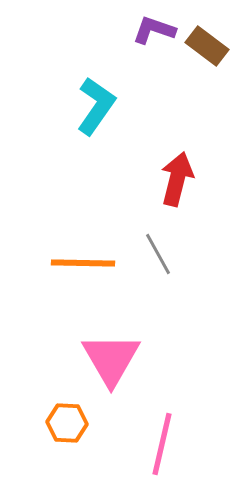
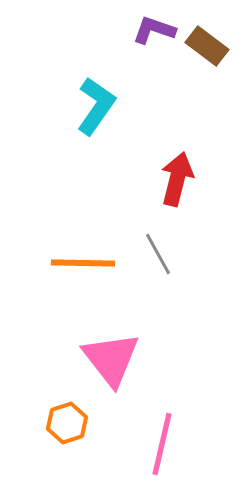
pink triangle: rotated 8 degrees counterclockwise
orange hexagon: rotated 21 degrees counterclockwise
